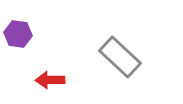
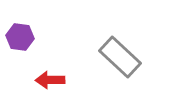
purple hexagon: moved 2 px right, 3 px down
